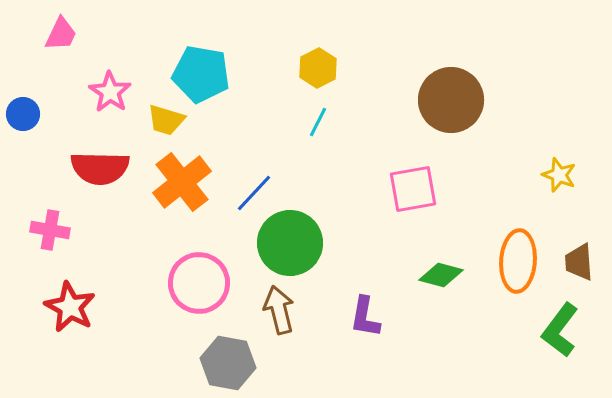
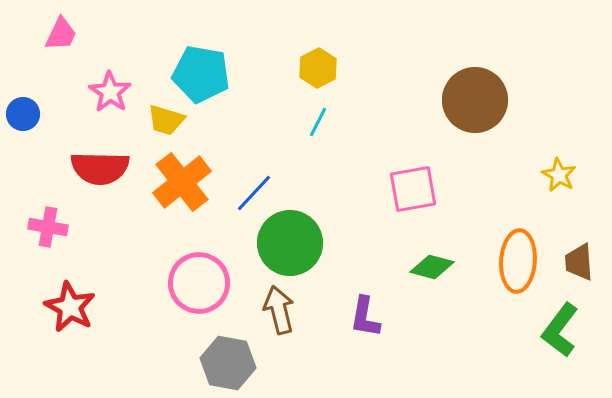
brown circle: moved 24 px right
yellow star: rotated 8 degrees clockwise
pink cross: moved 2 px left, 3 px up
green diamond: moved 9 px left, 8 px up
